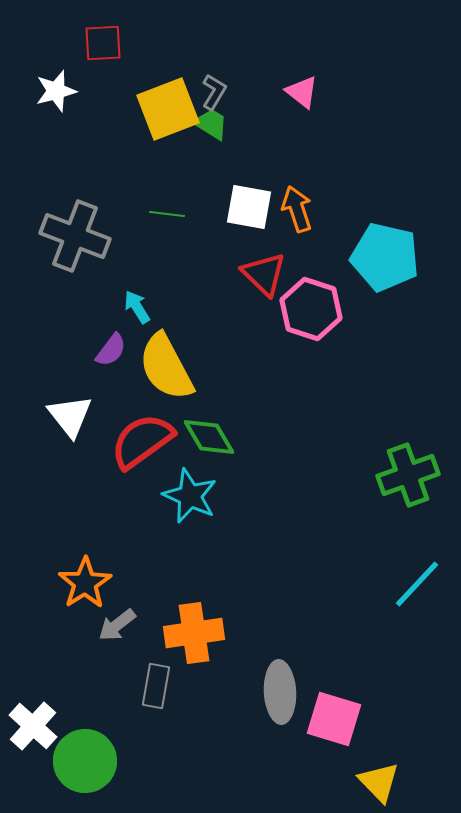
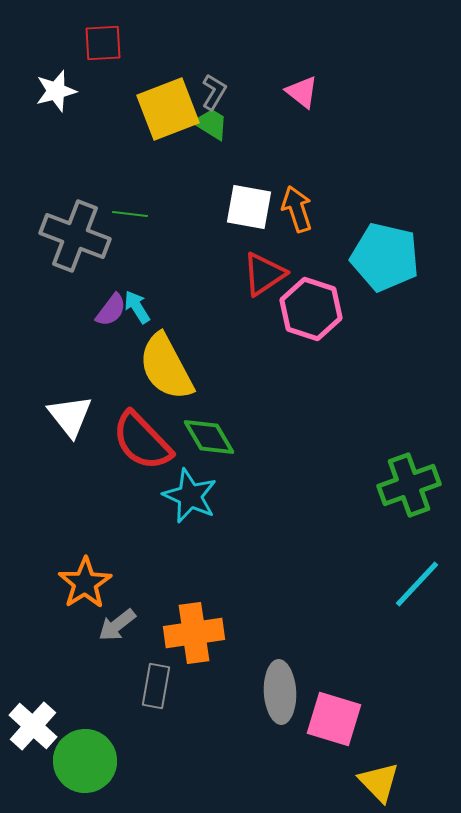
green line: moved 37 px left
red triangle: rotated 42 degrees clockwise
purple semicircle: moved 40 px up
red semicircle: rotated 98 degrees counterclockwise
green cross: moved 1 px right, 10 px down
